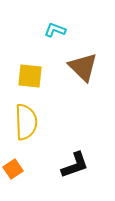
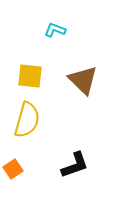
brown triangle: moved 13 px down
yellow semicircle: moved 1 px right, 2 px up; rotated 18 degrees clockwise
